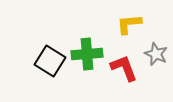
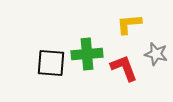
gray star: rotated 10 degrees counterclockwise
black square: moved 1 px right, 2 px down; rotated 28 degrees counterclockwise
